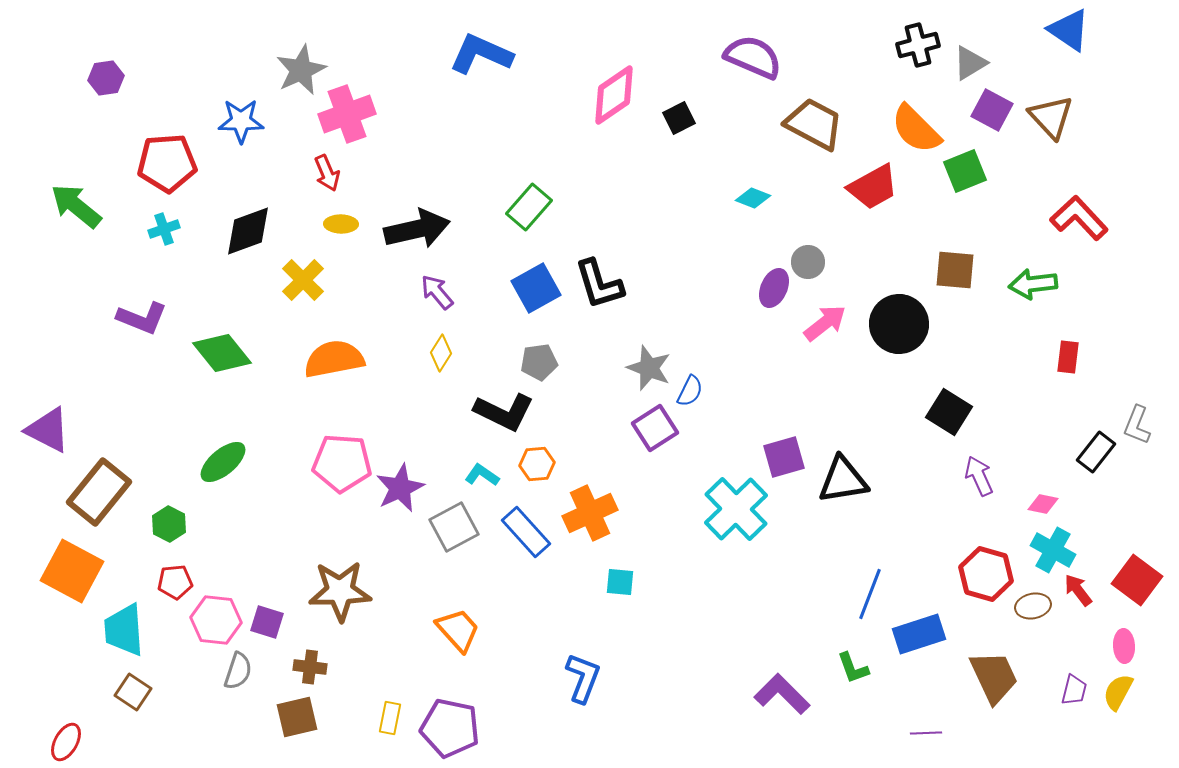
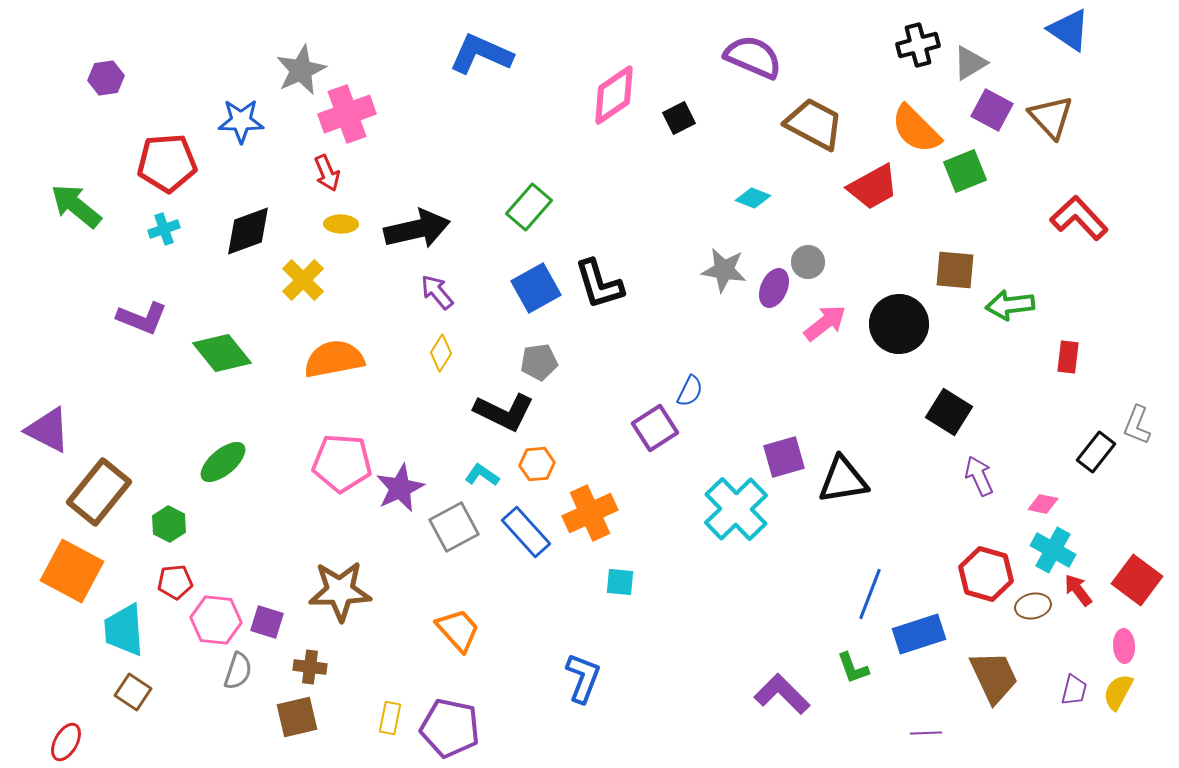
green arrow at (1033, 284): moved 23 px left, 21 px down
gray star at (649, 368): moved 75 px right, 98 px up; rotated 12 degrees counterclockwise
